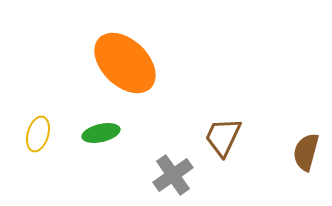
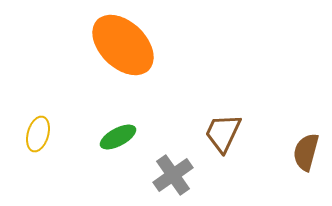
orange ellipse: moved 2 px left, 18 px up
green ellipse: moved 17 px right, 4 px down; rotated 15 degrees counterclockwise
brown trapezoid: moved 4 px up
